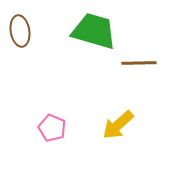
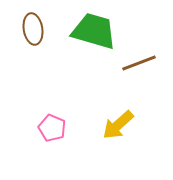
brown ellipse: moved 13 px right, 2 px up
brown line: rotated 20 degrees counterclockwise
